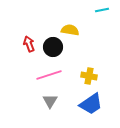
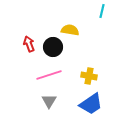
cyan line: moved 1 px down; rotated 64 degrees counterclockwise
gray triangle: moved 1 px left
